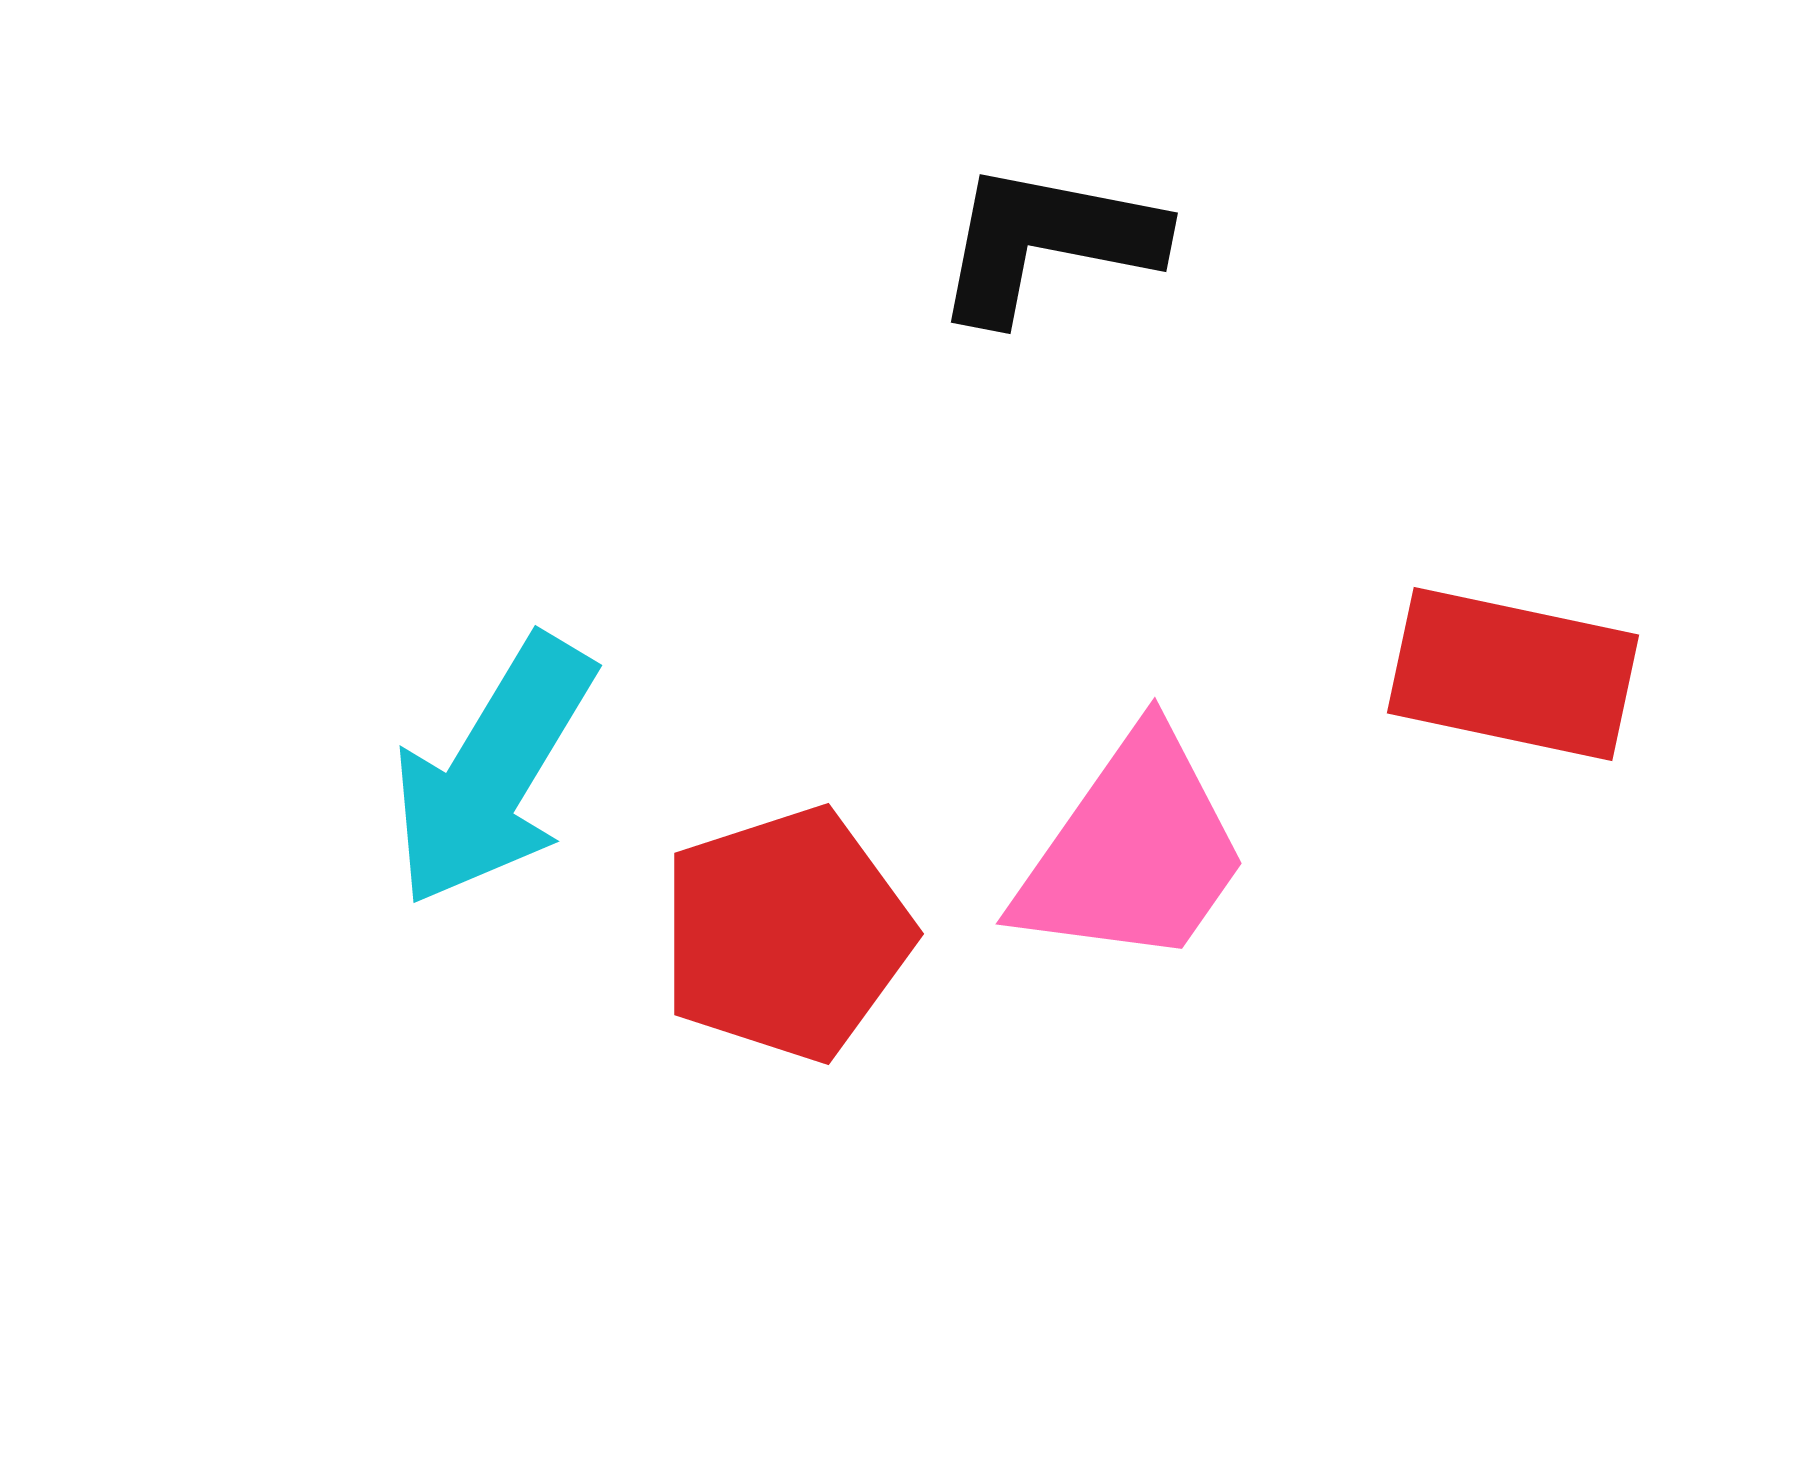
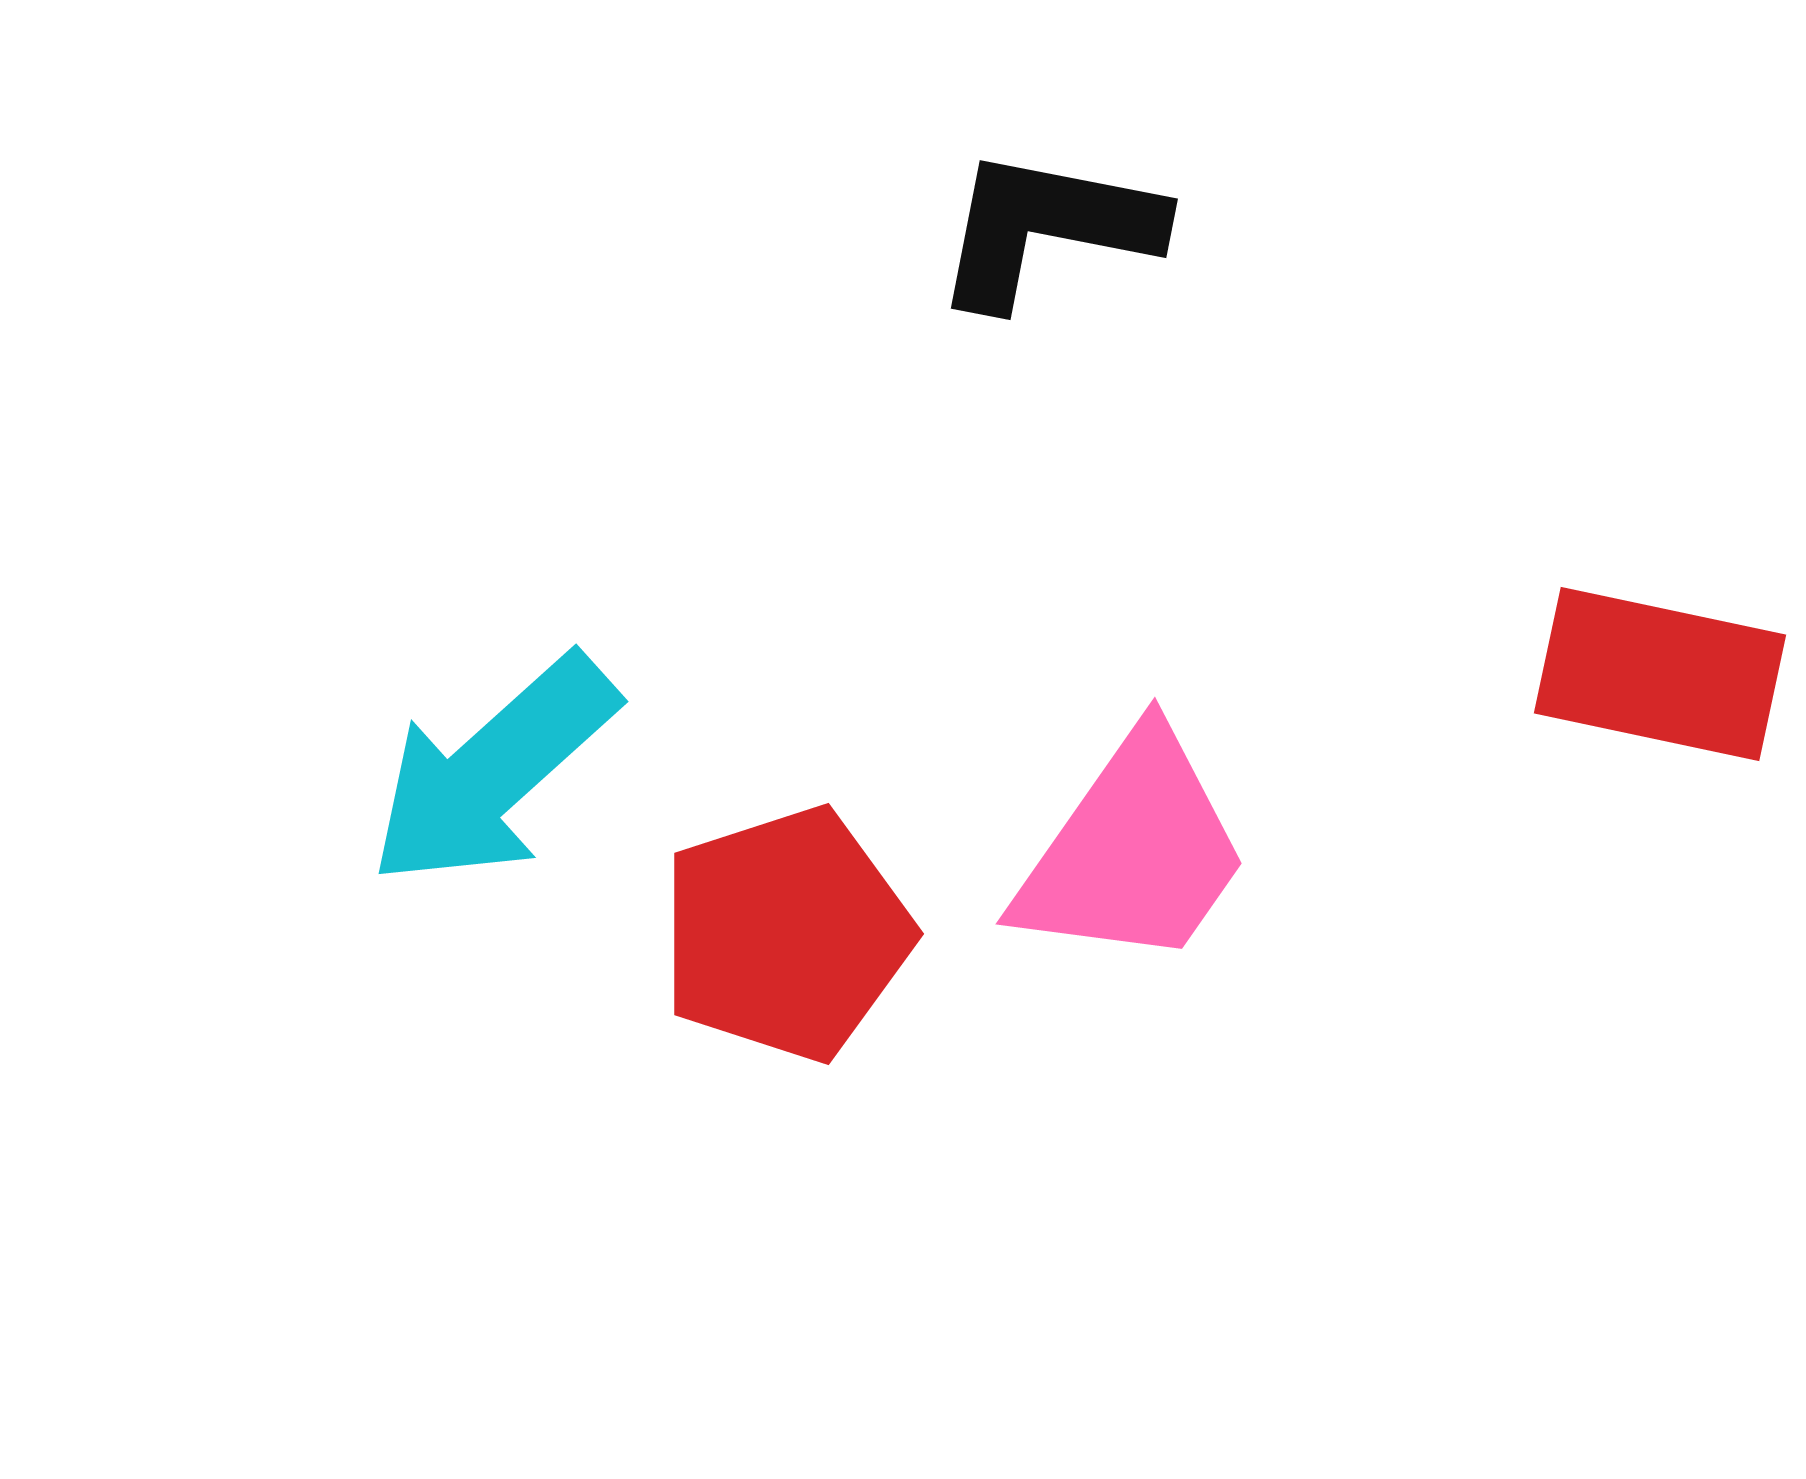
black L-shape: moved 14 px up
red rectangle: moved 147 px right
cyan arrow: rotated 17 degrees clockwise
